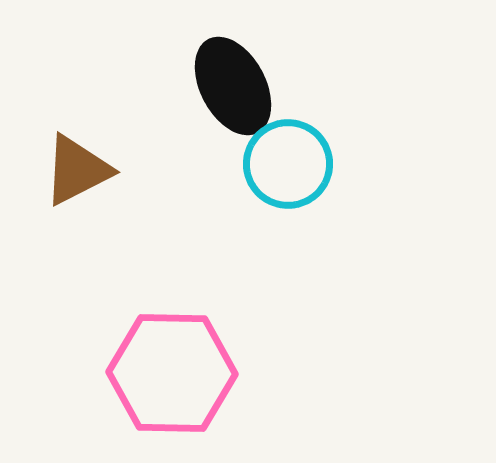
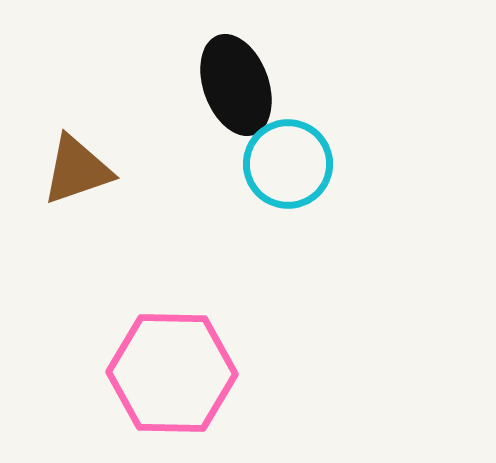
black ellipse: moved 3 px right, 1 px up; rotated 8 degrees clockwise
brown triangle: rotated 8 degrees clockwise
